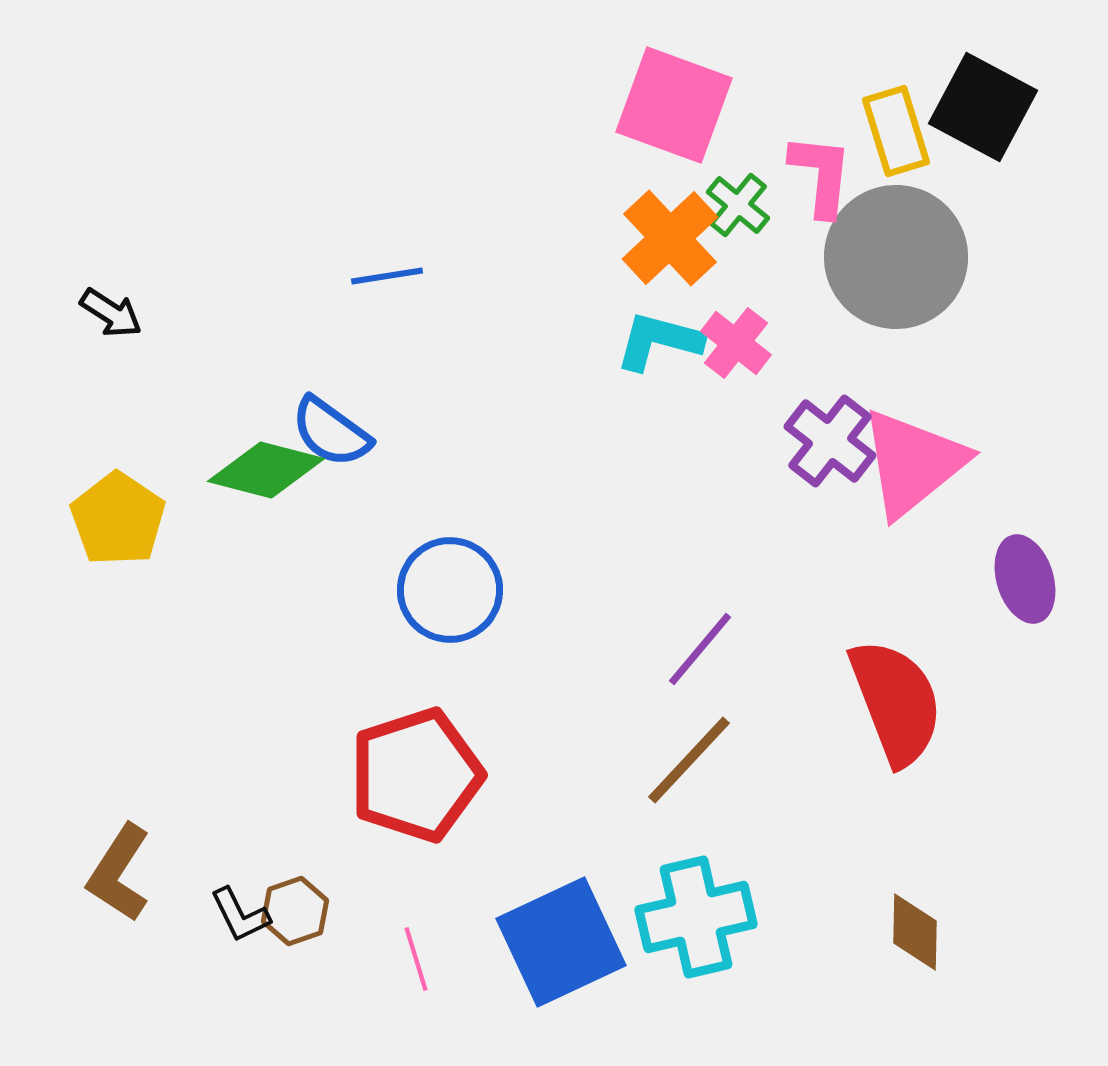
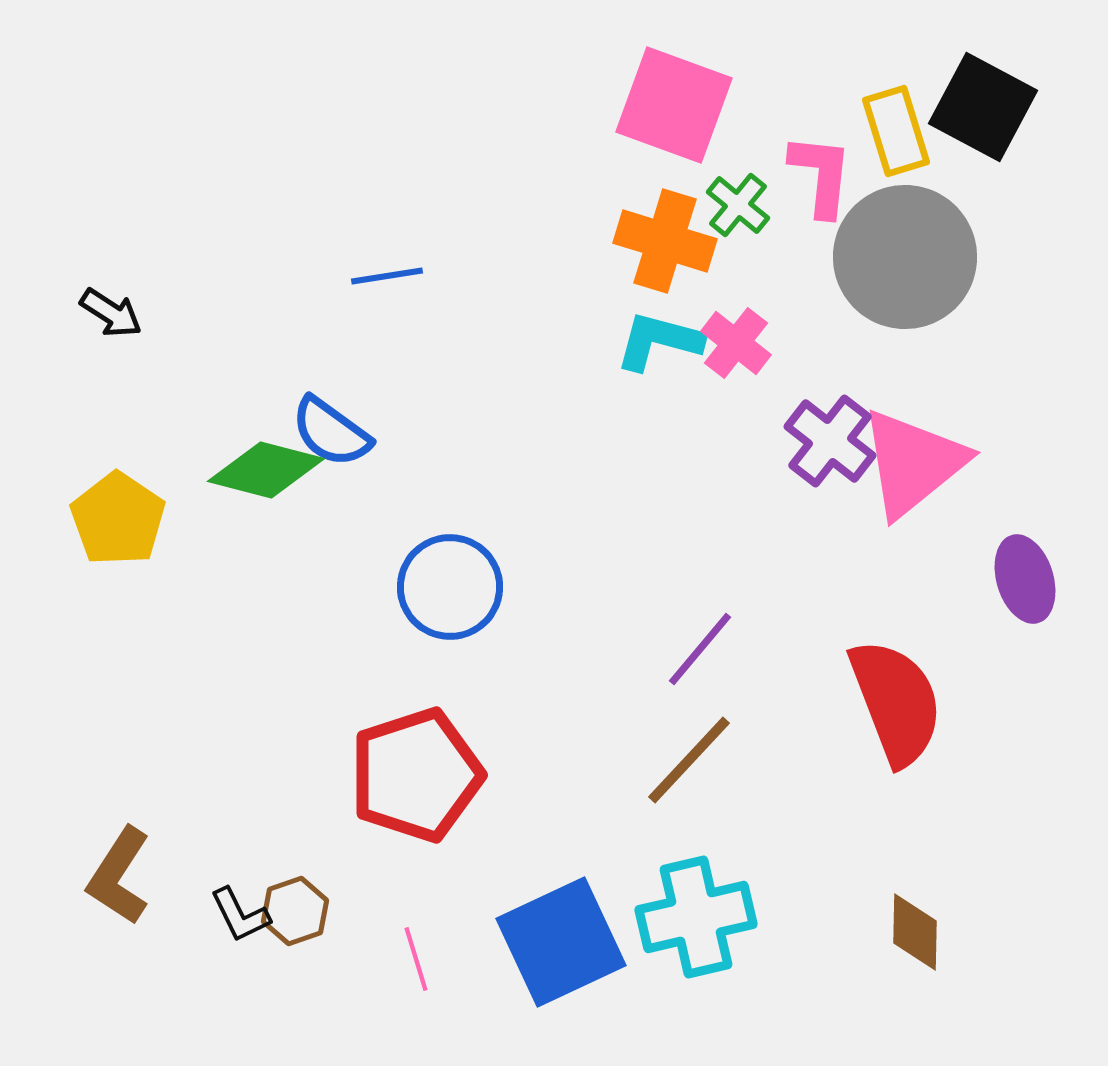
orange cross: moved 5 px left, 3 px down; rotated 30 degrees counterclockwise
gray circle: moved 9 px right
blue circle: moved 3 px up
brown L-shape: moved 3 px down
